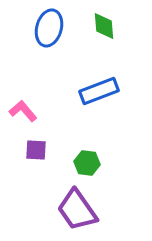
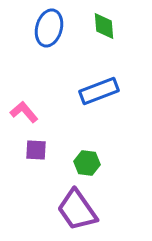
pink L-shape: moved 1 px right, 1 px down
